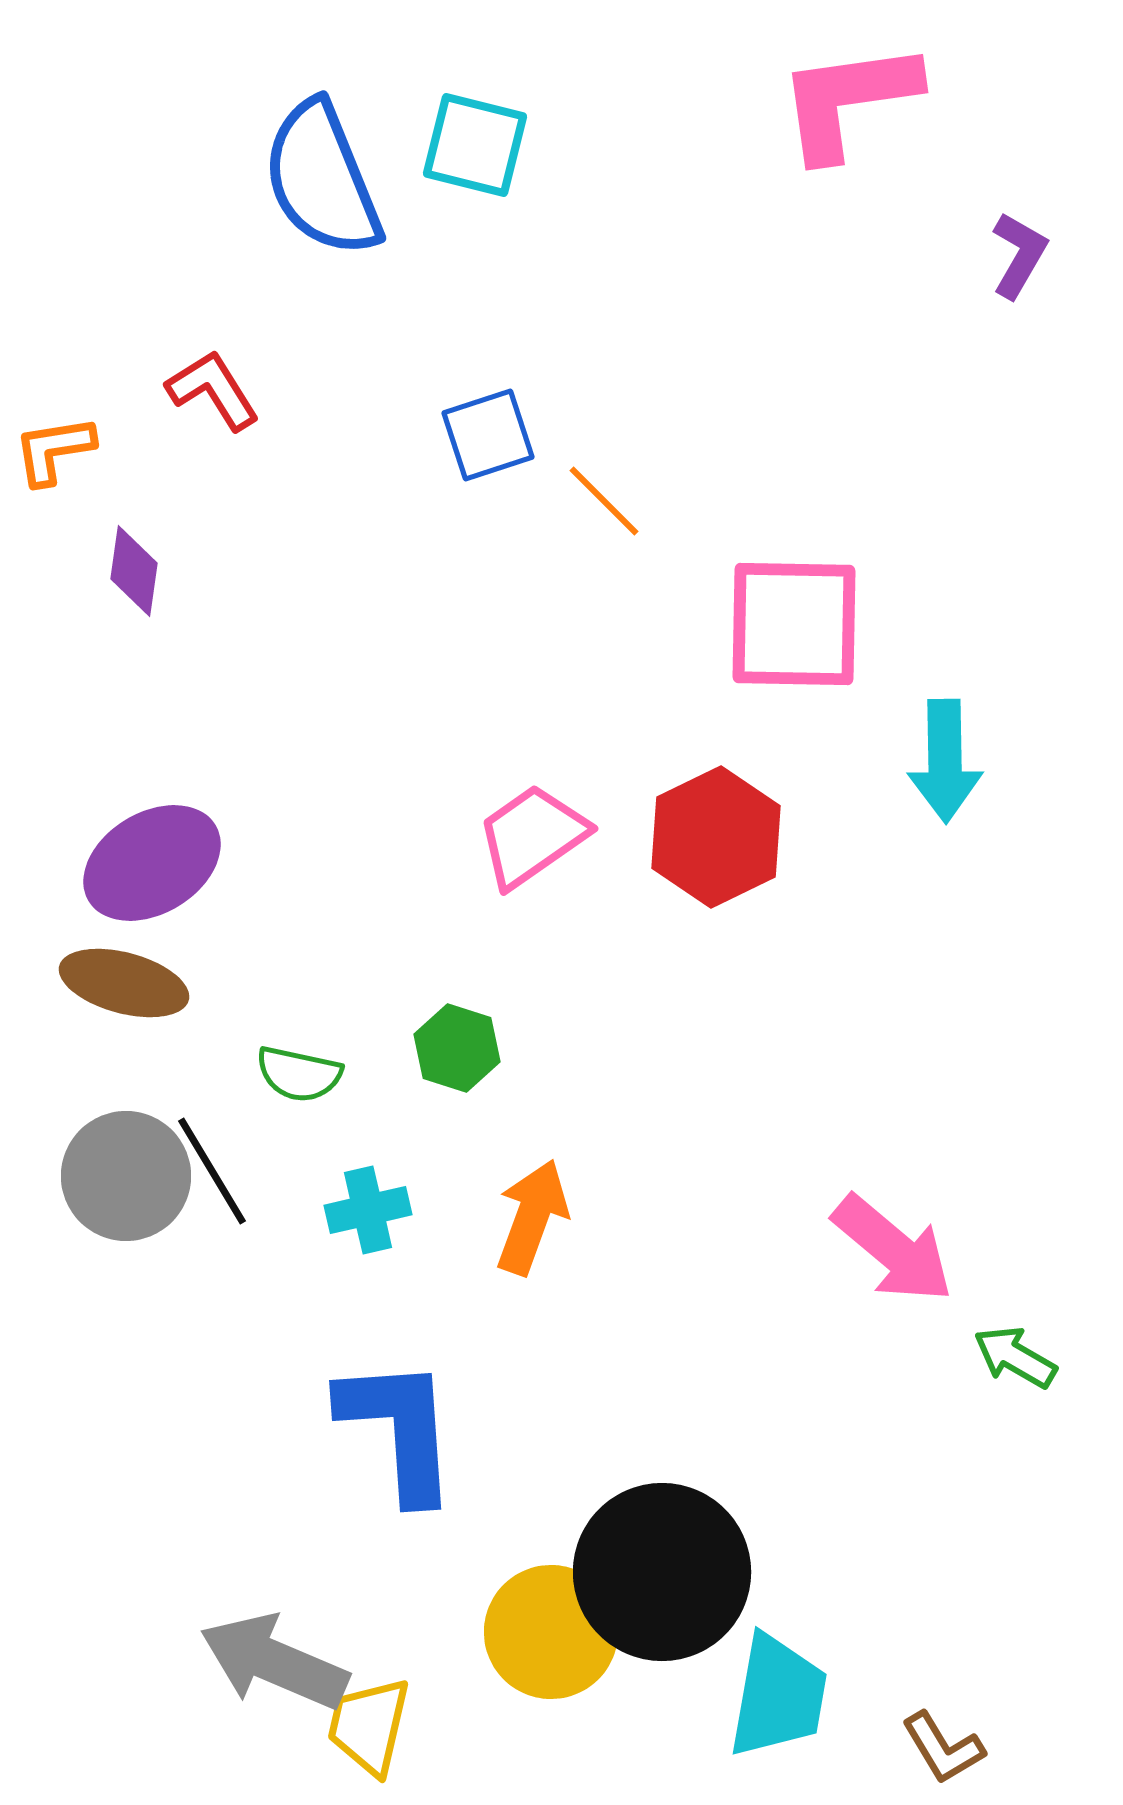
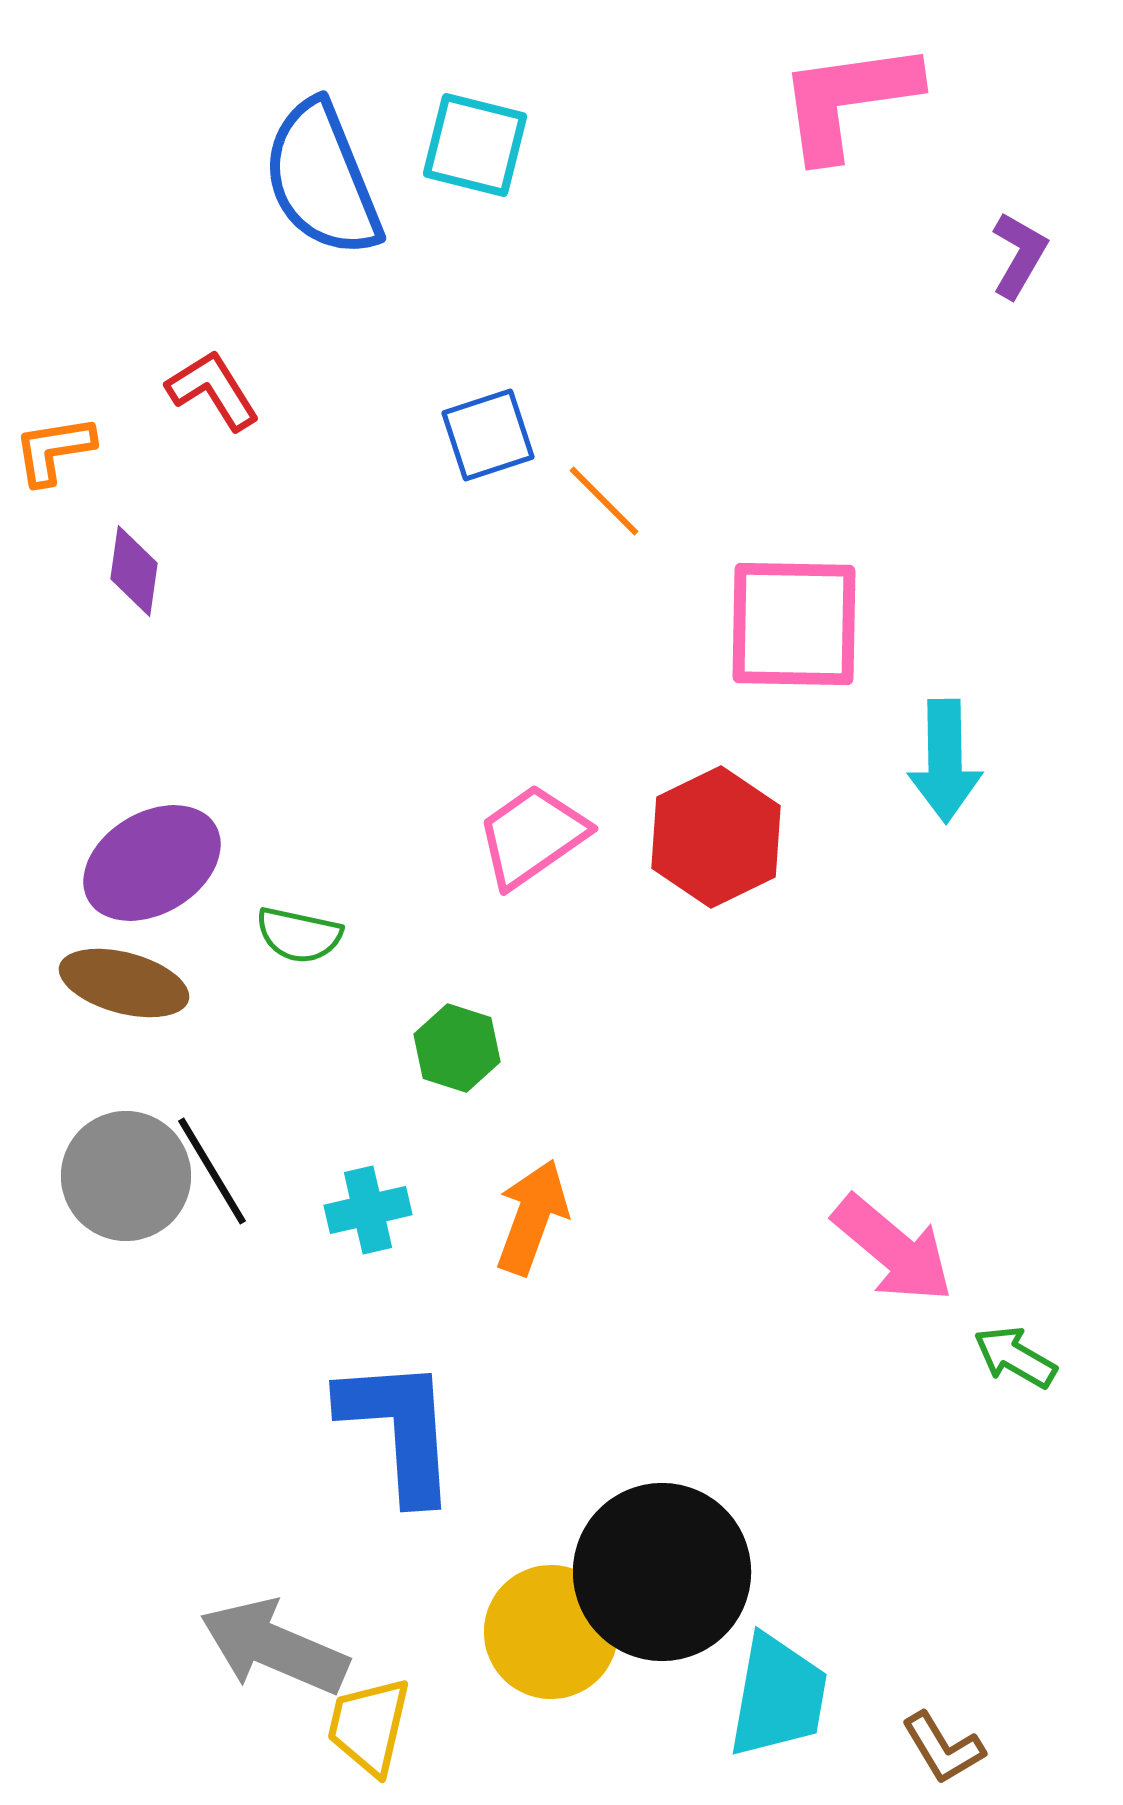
green semicircle: moved 139 px up
gray arrow: moved 15 px up
